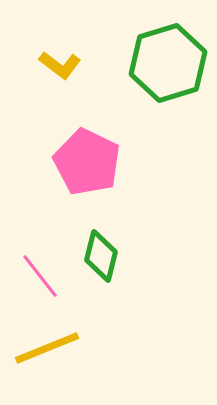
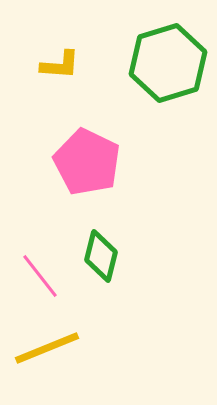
yellow L-shape: rotated 33 degrees counterclockwise
